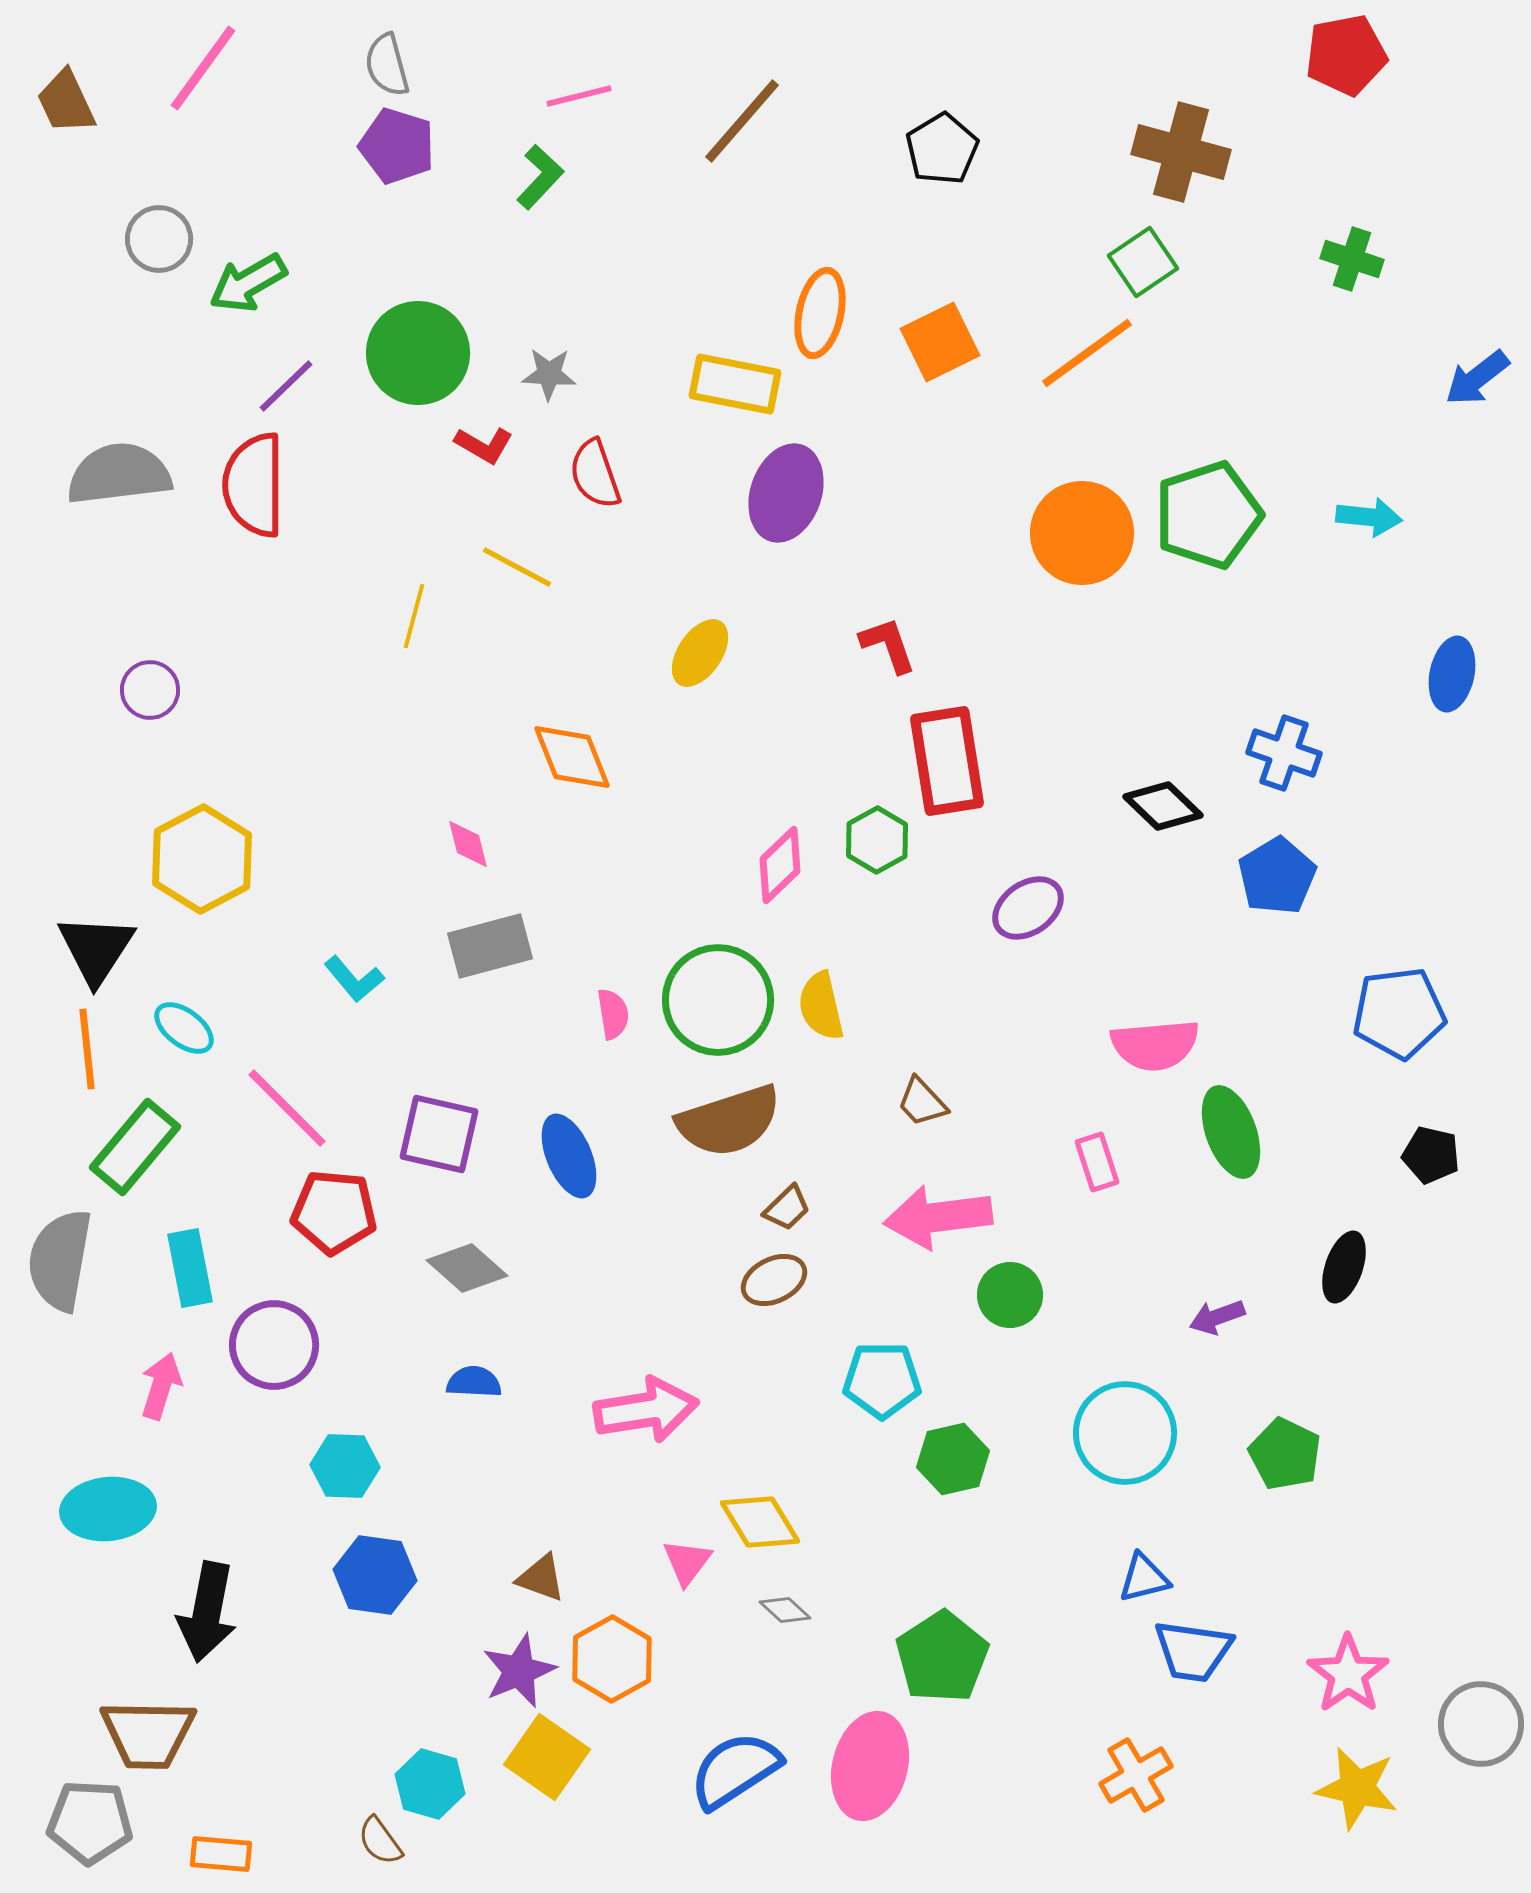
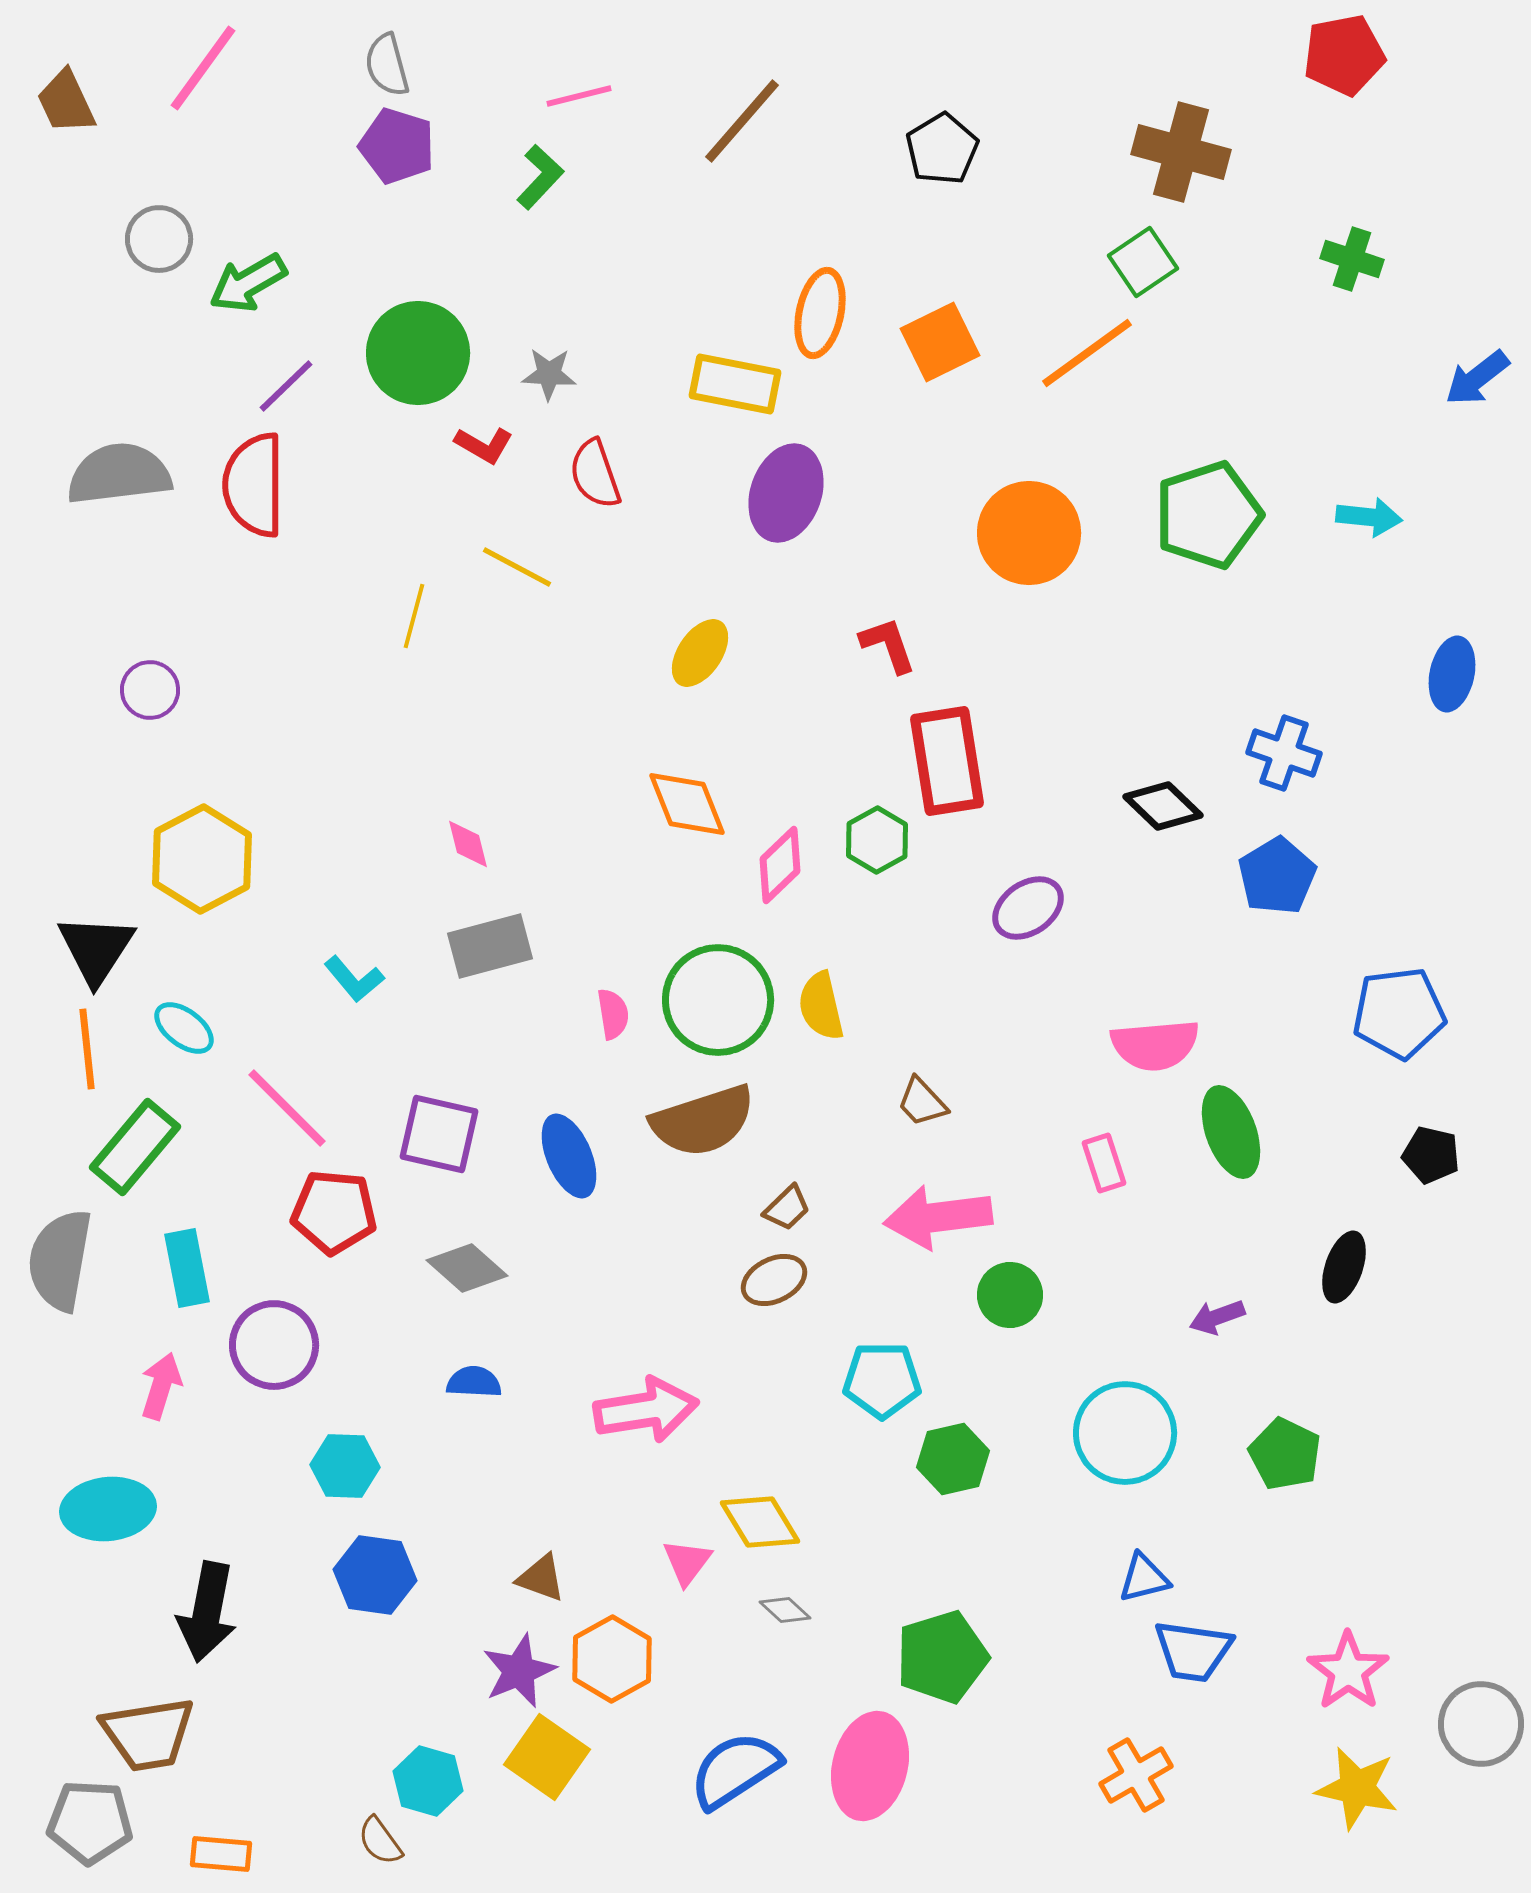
red pentagon at (1346, 55): moved 2 px left
orange circle at (1082, 533): moved 53 px left
orange diamond at (572, 757): moved 115 px right, 47 px down
brown semicircle at (729, 1121): moved 26 px left
pink rectangle at (1097, 1162): moved 7 px right, 1 px down
cyan rectangle at (190, 1268): moved 3 px left
green pentagon at (942, 1657): rotated 16 degrees clockwise
pink star at (1348, 1674): moved 3 px up
brown trapezoid at (148, 1734): rotated 10 degrees counterclockwise
cyan hexagon at (430, 1784): moved 2 px left, 3 px up
